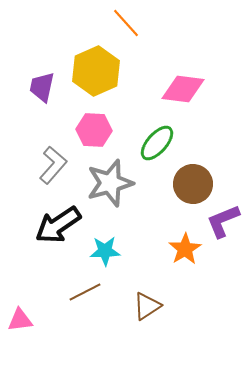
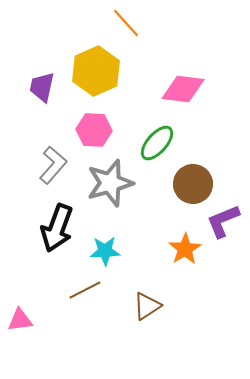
black arrow: moved 1 px left, 3 px down; rotated 36 degrees counterclockwise
brown line: moved 2 px up
